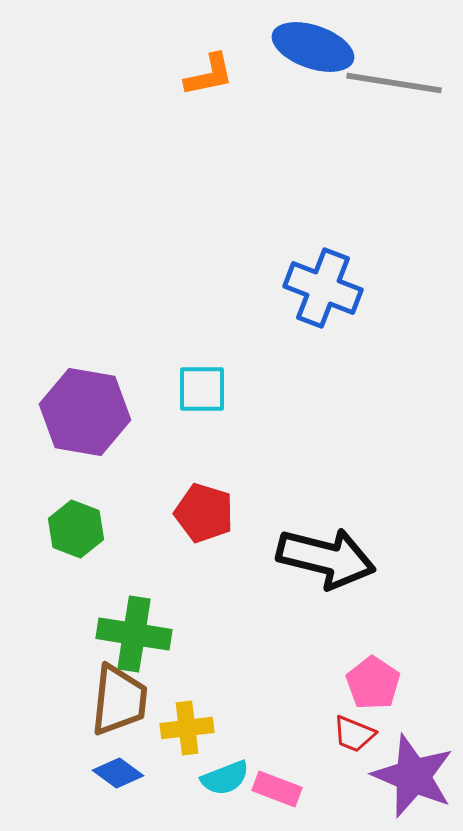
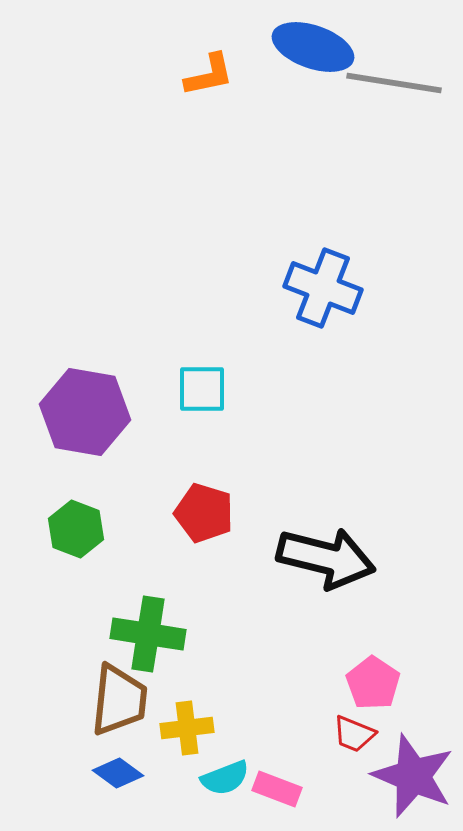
green cross: moved 14 px right
